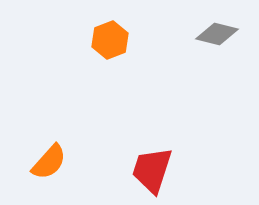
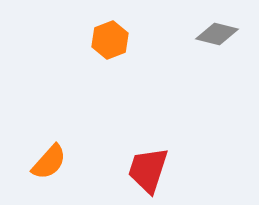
red trapezoid: moved 4 px left
